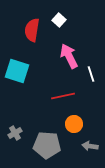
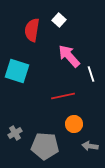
pink arrow: rotated 15 degrees counterclockwise
gray pentagon: moved 2 px left, 1 px down
